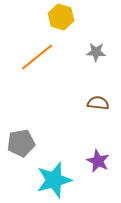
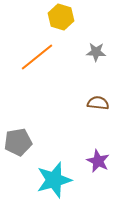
gray pentagon: moved 3 px left, 1 px up
